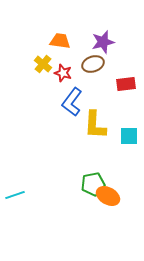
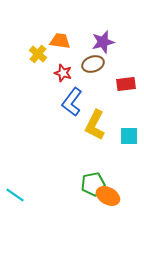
yellow cross: moved 5 px left, 10 px up
yellow L-shape: rotated 24 degrees clockwise
cyan line: rotated 54 degrees clockwise
